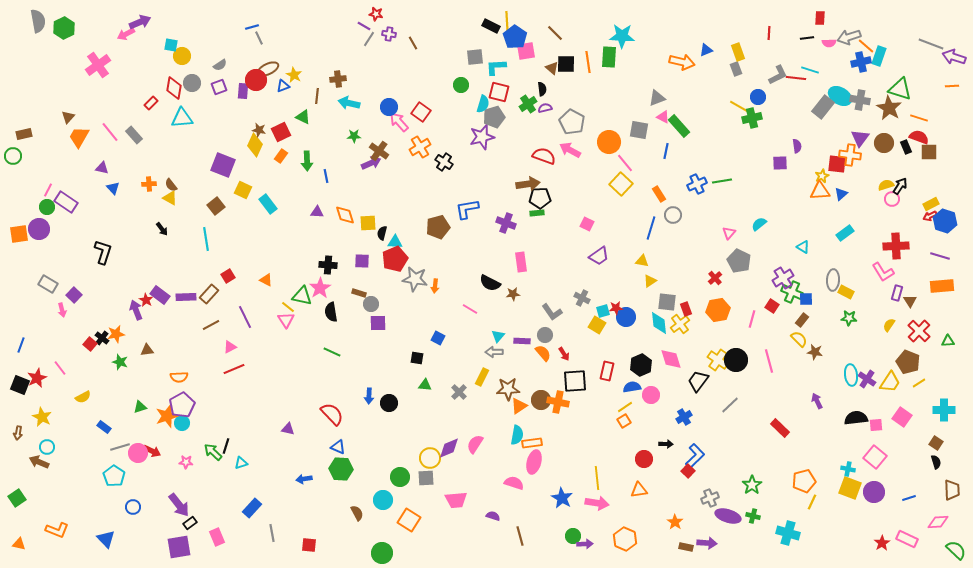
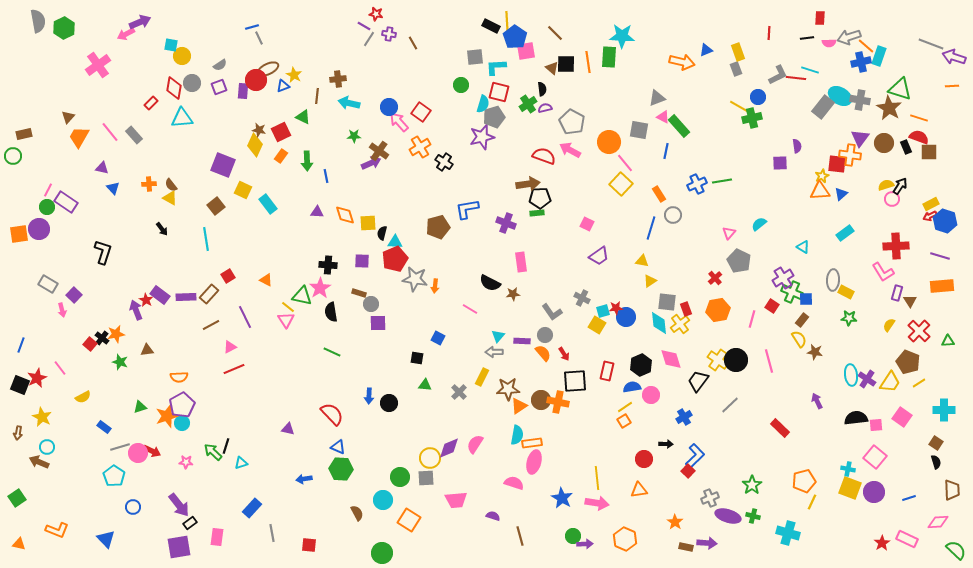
yellow semicircle at (799, 339): rotated 12 degrees clockwise
pink rectangle at (217, 537): rotated 30 degrees clockwise
